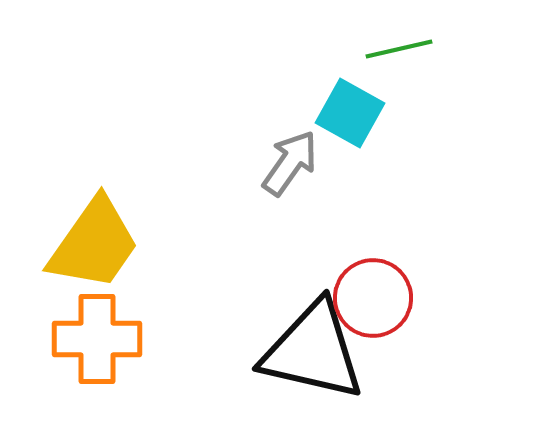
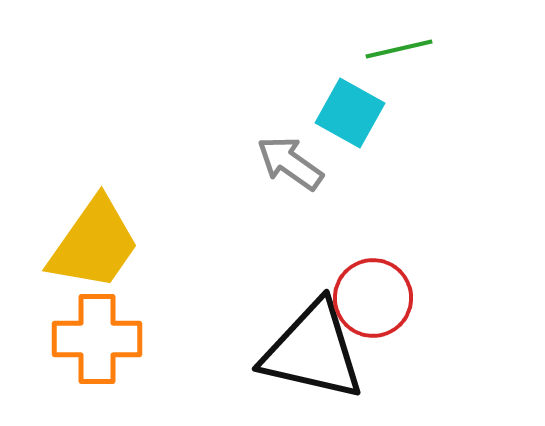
gray arrow: rotated 90 degrees counterclockwise
